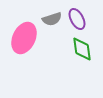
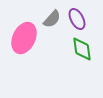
gray semicircle: rotated 30 degrees counterclockwise
